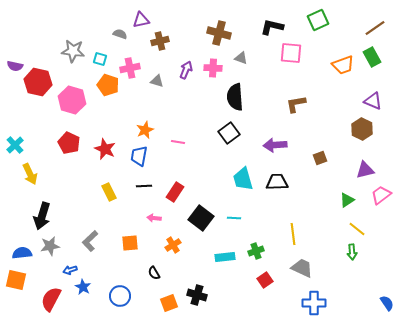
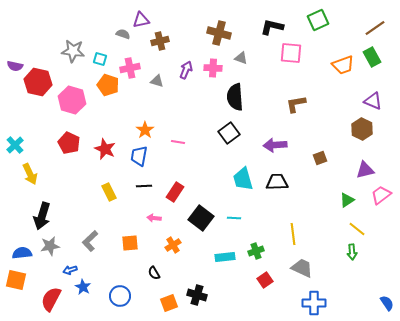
gray semicircle at (120, 34): moved 3 px right
orange star at (145, 130): rotated 12 degrees counterclockwise
